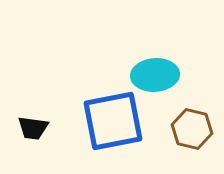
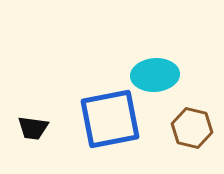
blue square: moved 3 px left, 2 px up
brown hexagon: moved 1 px up
